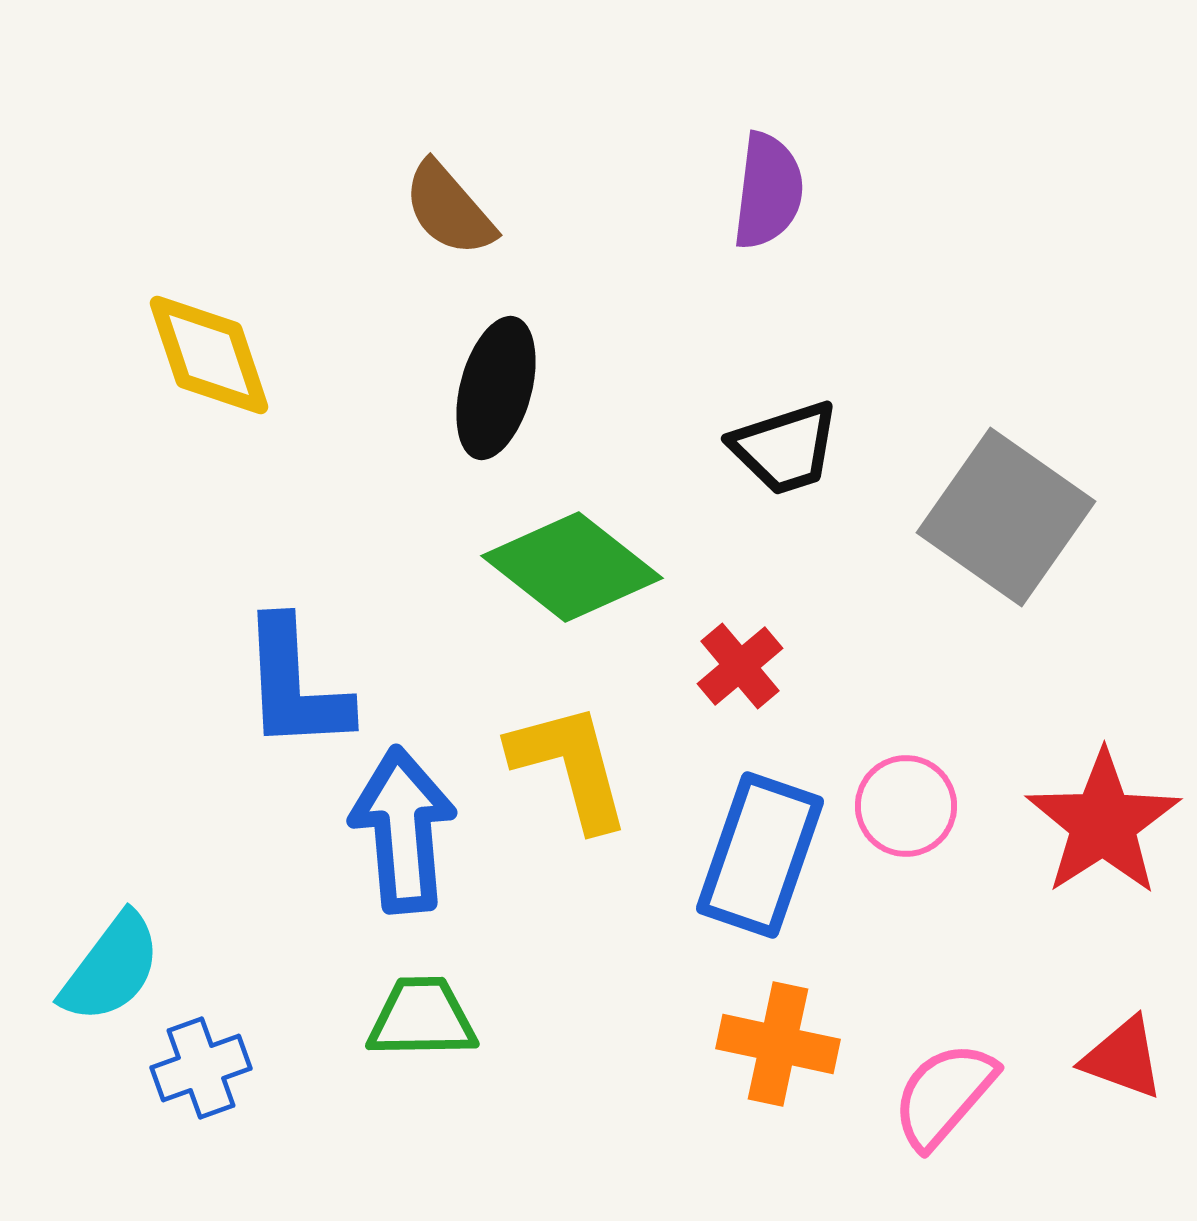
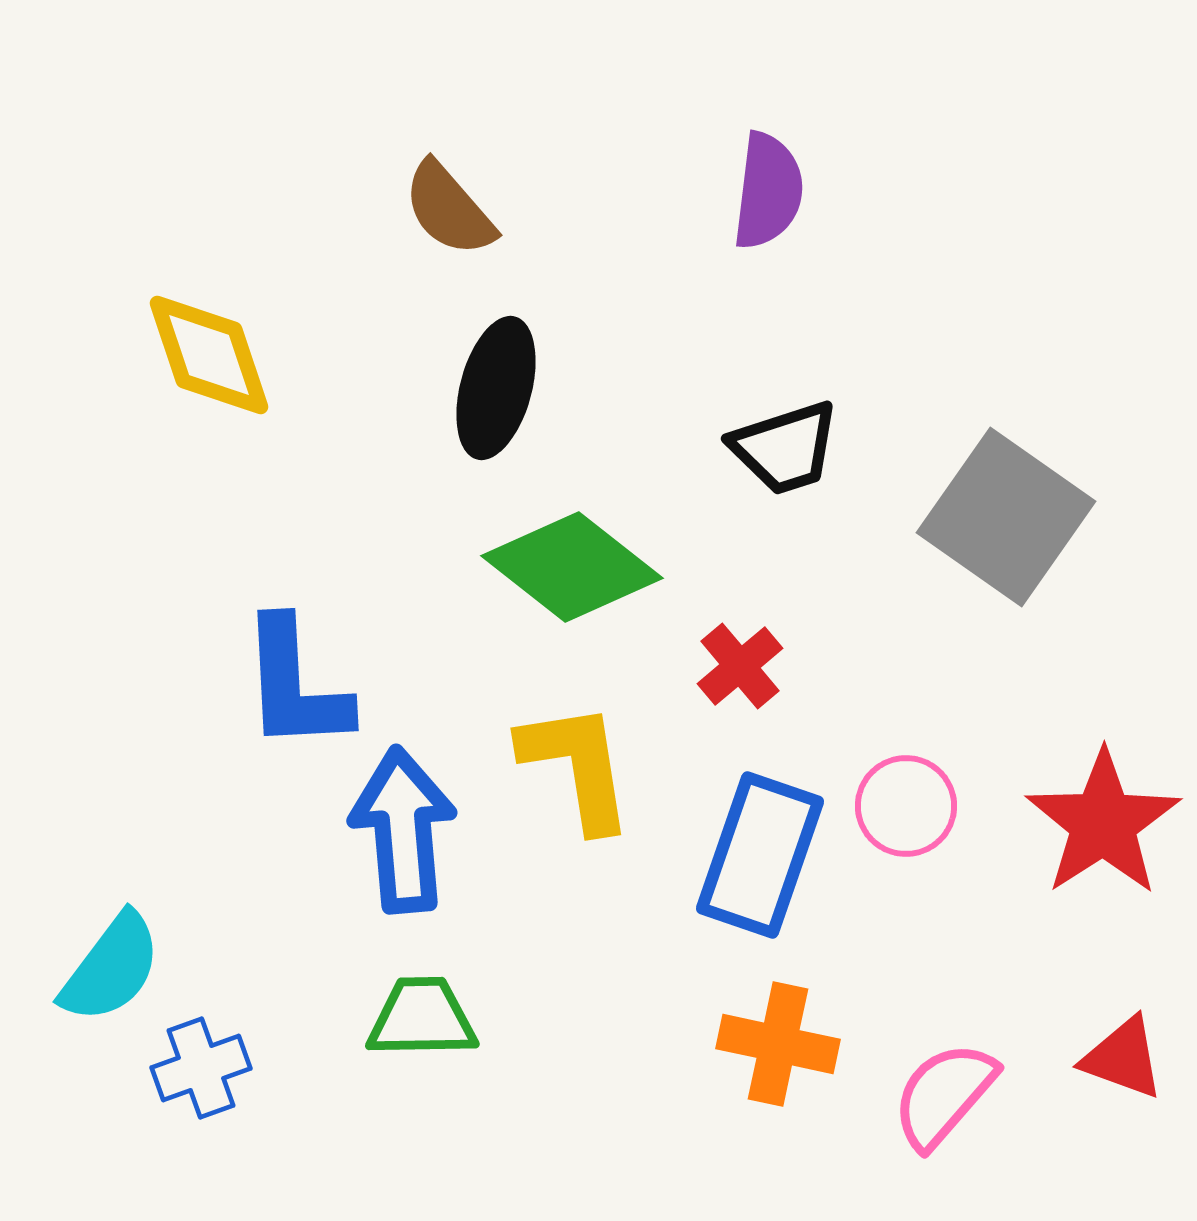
yellow L-shape: moved 7 px right; rotated 6 degrees clockwise
